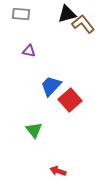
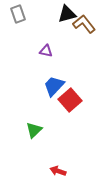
gray rectangle: moved 3 px left; rotated 66 degrees clockwise
brown L-shape: moved 1 px right
purple triangle: moved 17 px right
blue trapezoid: moved 3 px right
green triangle: rotated 24 degrees clockwise
